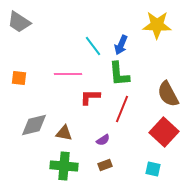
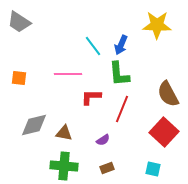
red L-shape: moved 1 px right
brown rectangle: moved 2 px right, 3 px down
